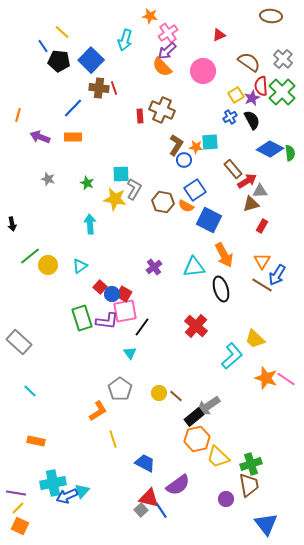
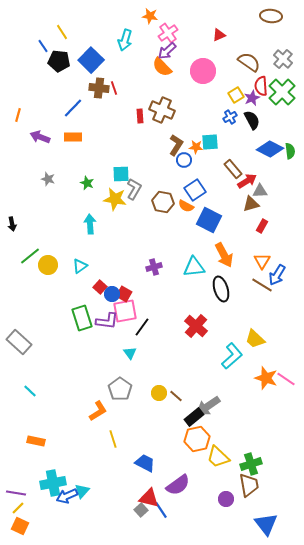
yellow line at (62, 32): rotated 14 degrees clockwise
green semicircle at (290, 153): moved 2 px up
purple cross at (154, 267): rotated 21 degrees clockwise
